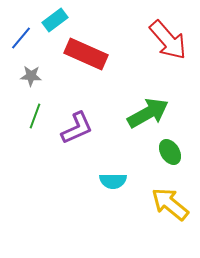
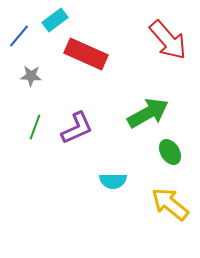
blue line: moved 2 px left, 2 px up
green line: moved 11 px down
